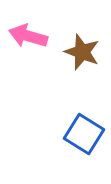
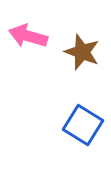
blue square: moved 1 px left, 9 px up
